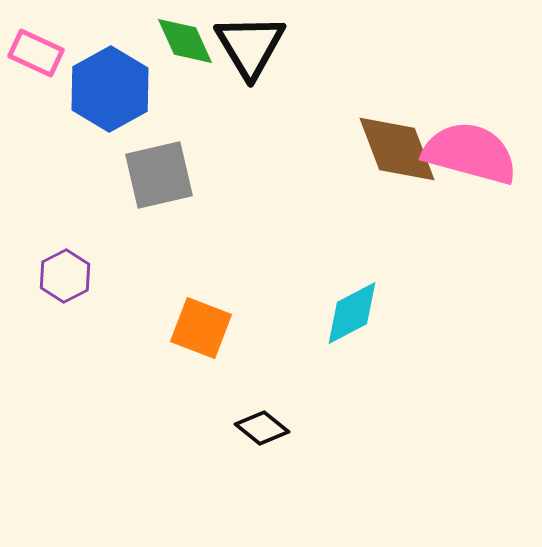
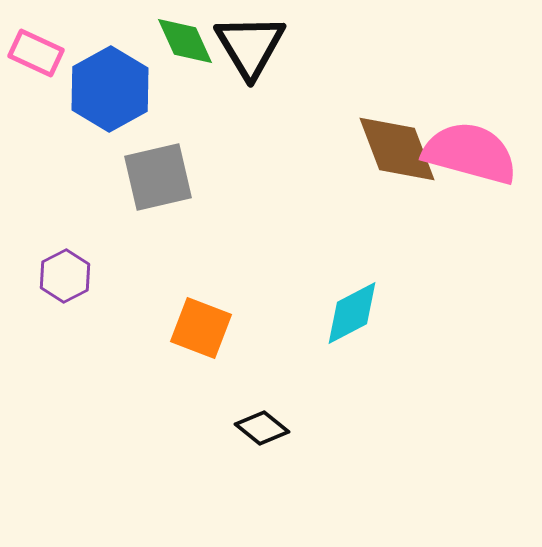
gray square: moved 1 px left, 2 px down
